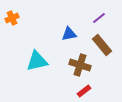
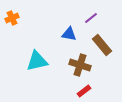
purple line: moved 8 px left
blue triangle: rotated 21 degrees clockwise
